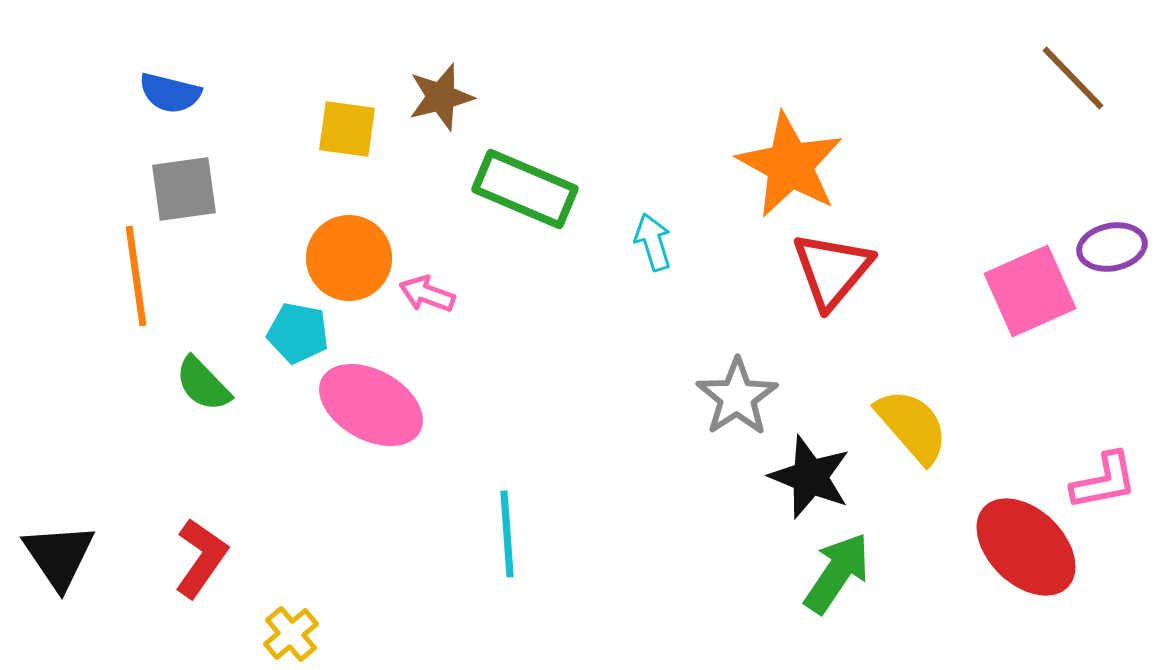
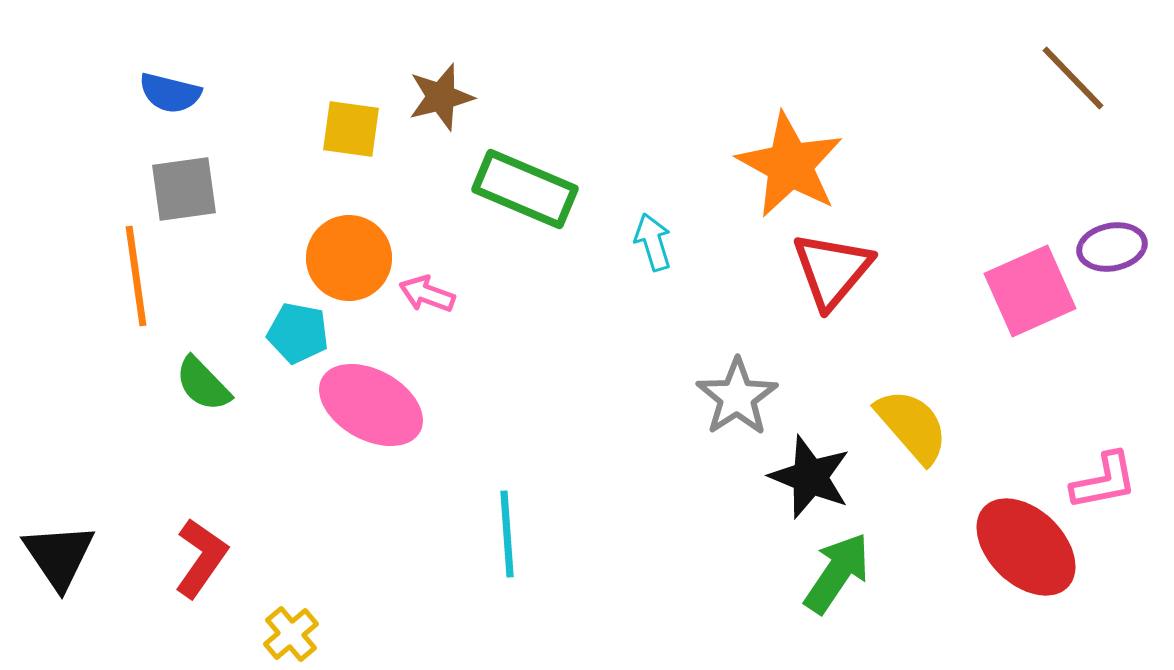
yellow square: moved 4 px right
